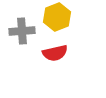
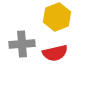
gray cross: moved 13 px down
